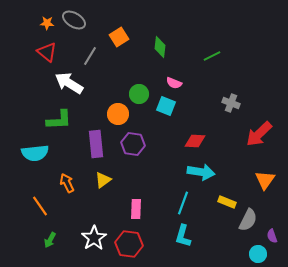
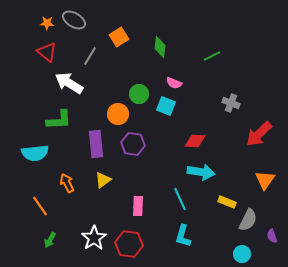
cyan line: moved 3 px left, 4 px up; rotated 45 degrees counterclockwise
pink rectangle: moved 2 px right, 3 px up
cyan circle: moved 16 px left
